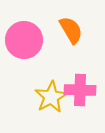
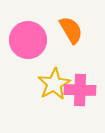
pink circle: moved 4 px right
yellow star: moved 3 px right, 13 px up
